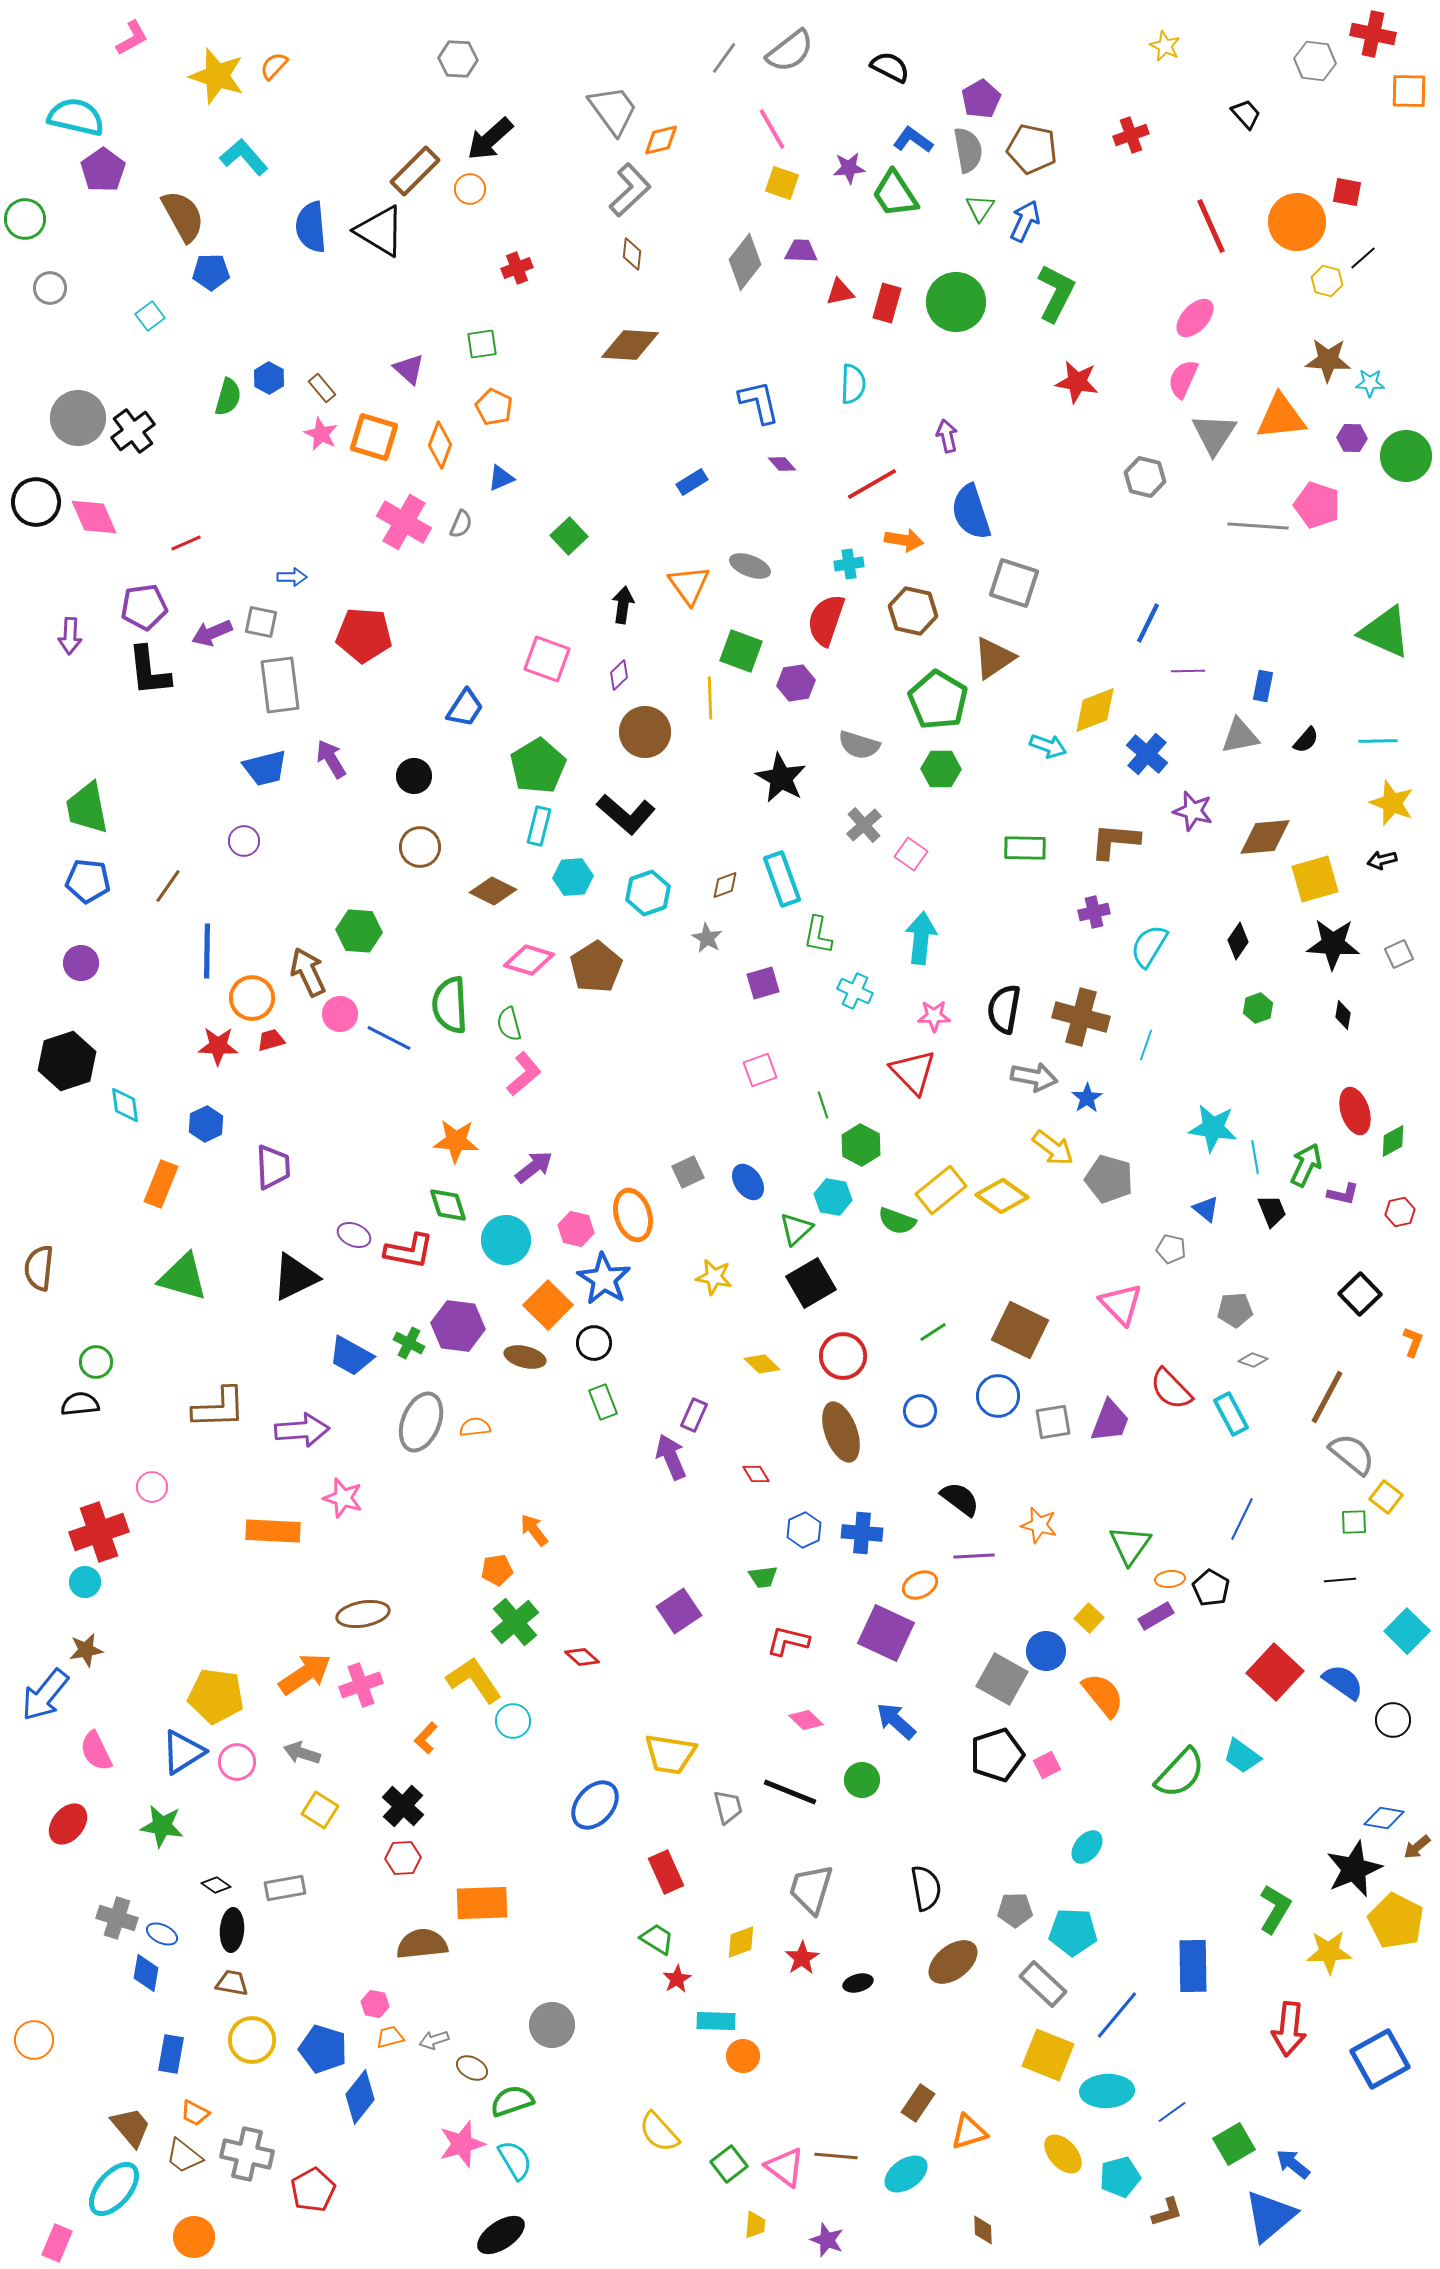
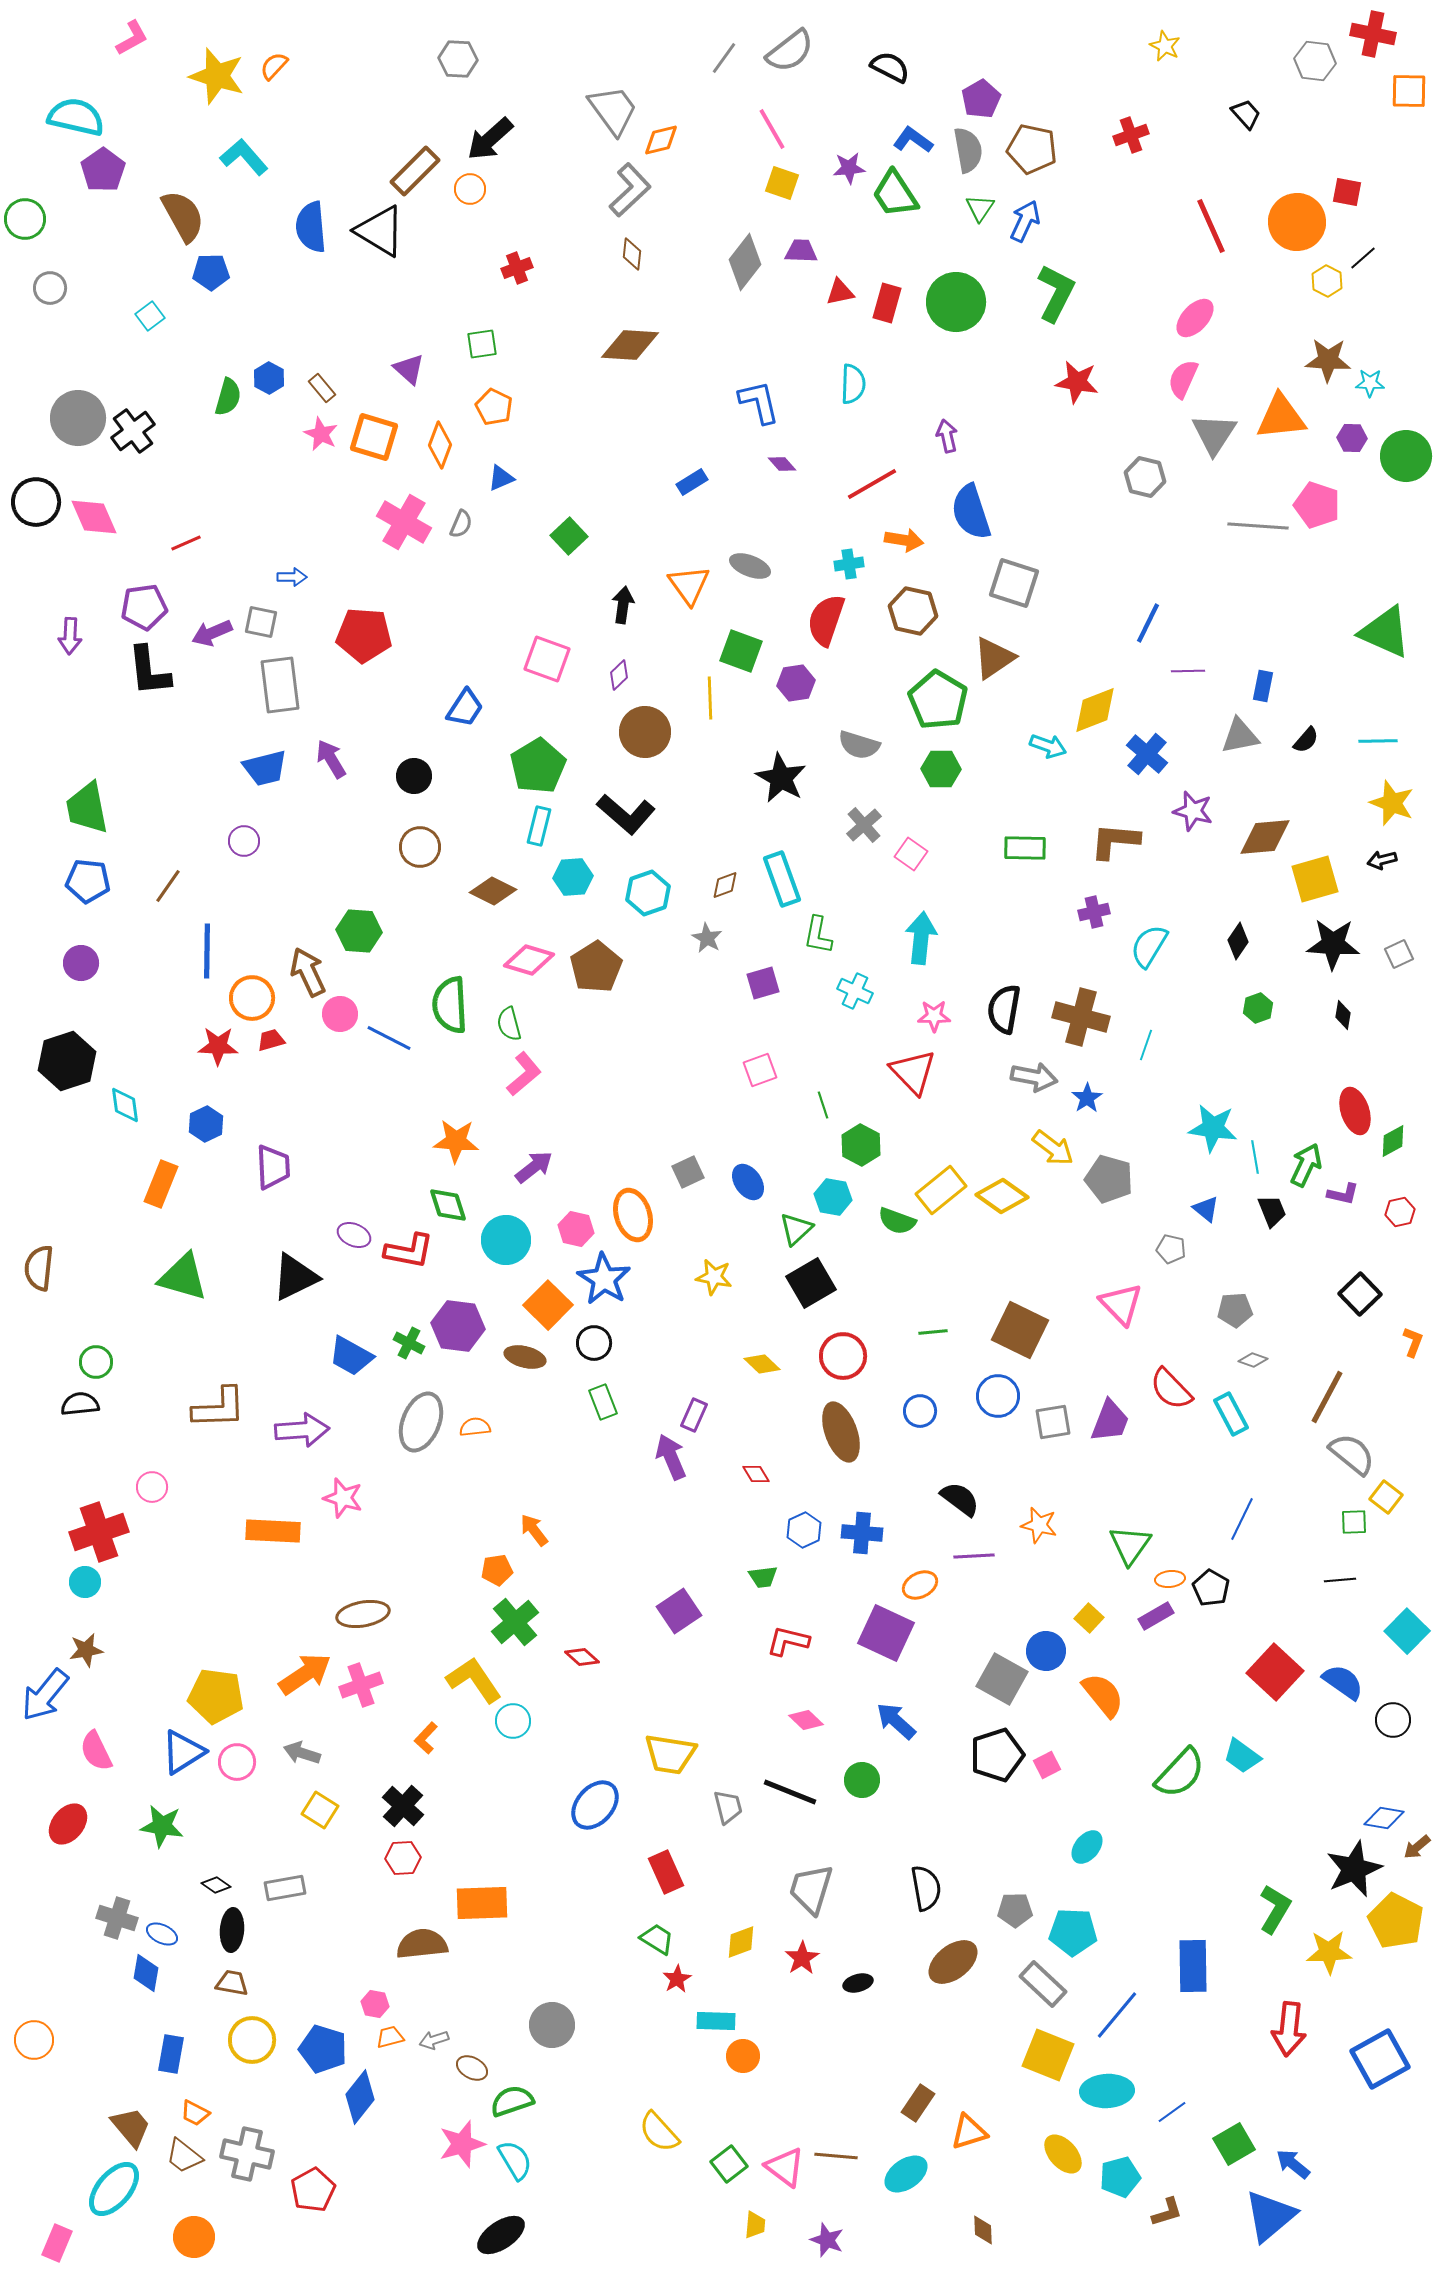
yellow hexagon at (1327, 281): rotated 12 degrees clockwise
green line at (933, 1332): rotated 28 degrees clockwise
